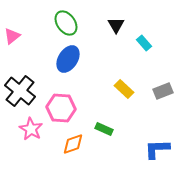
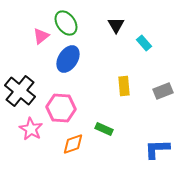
pink triangle: moved 29 px right
yellow rectangle: moved 3 px up; rotated 42 degrees clockwise
